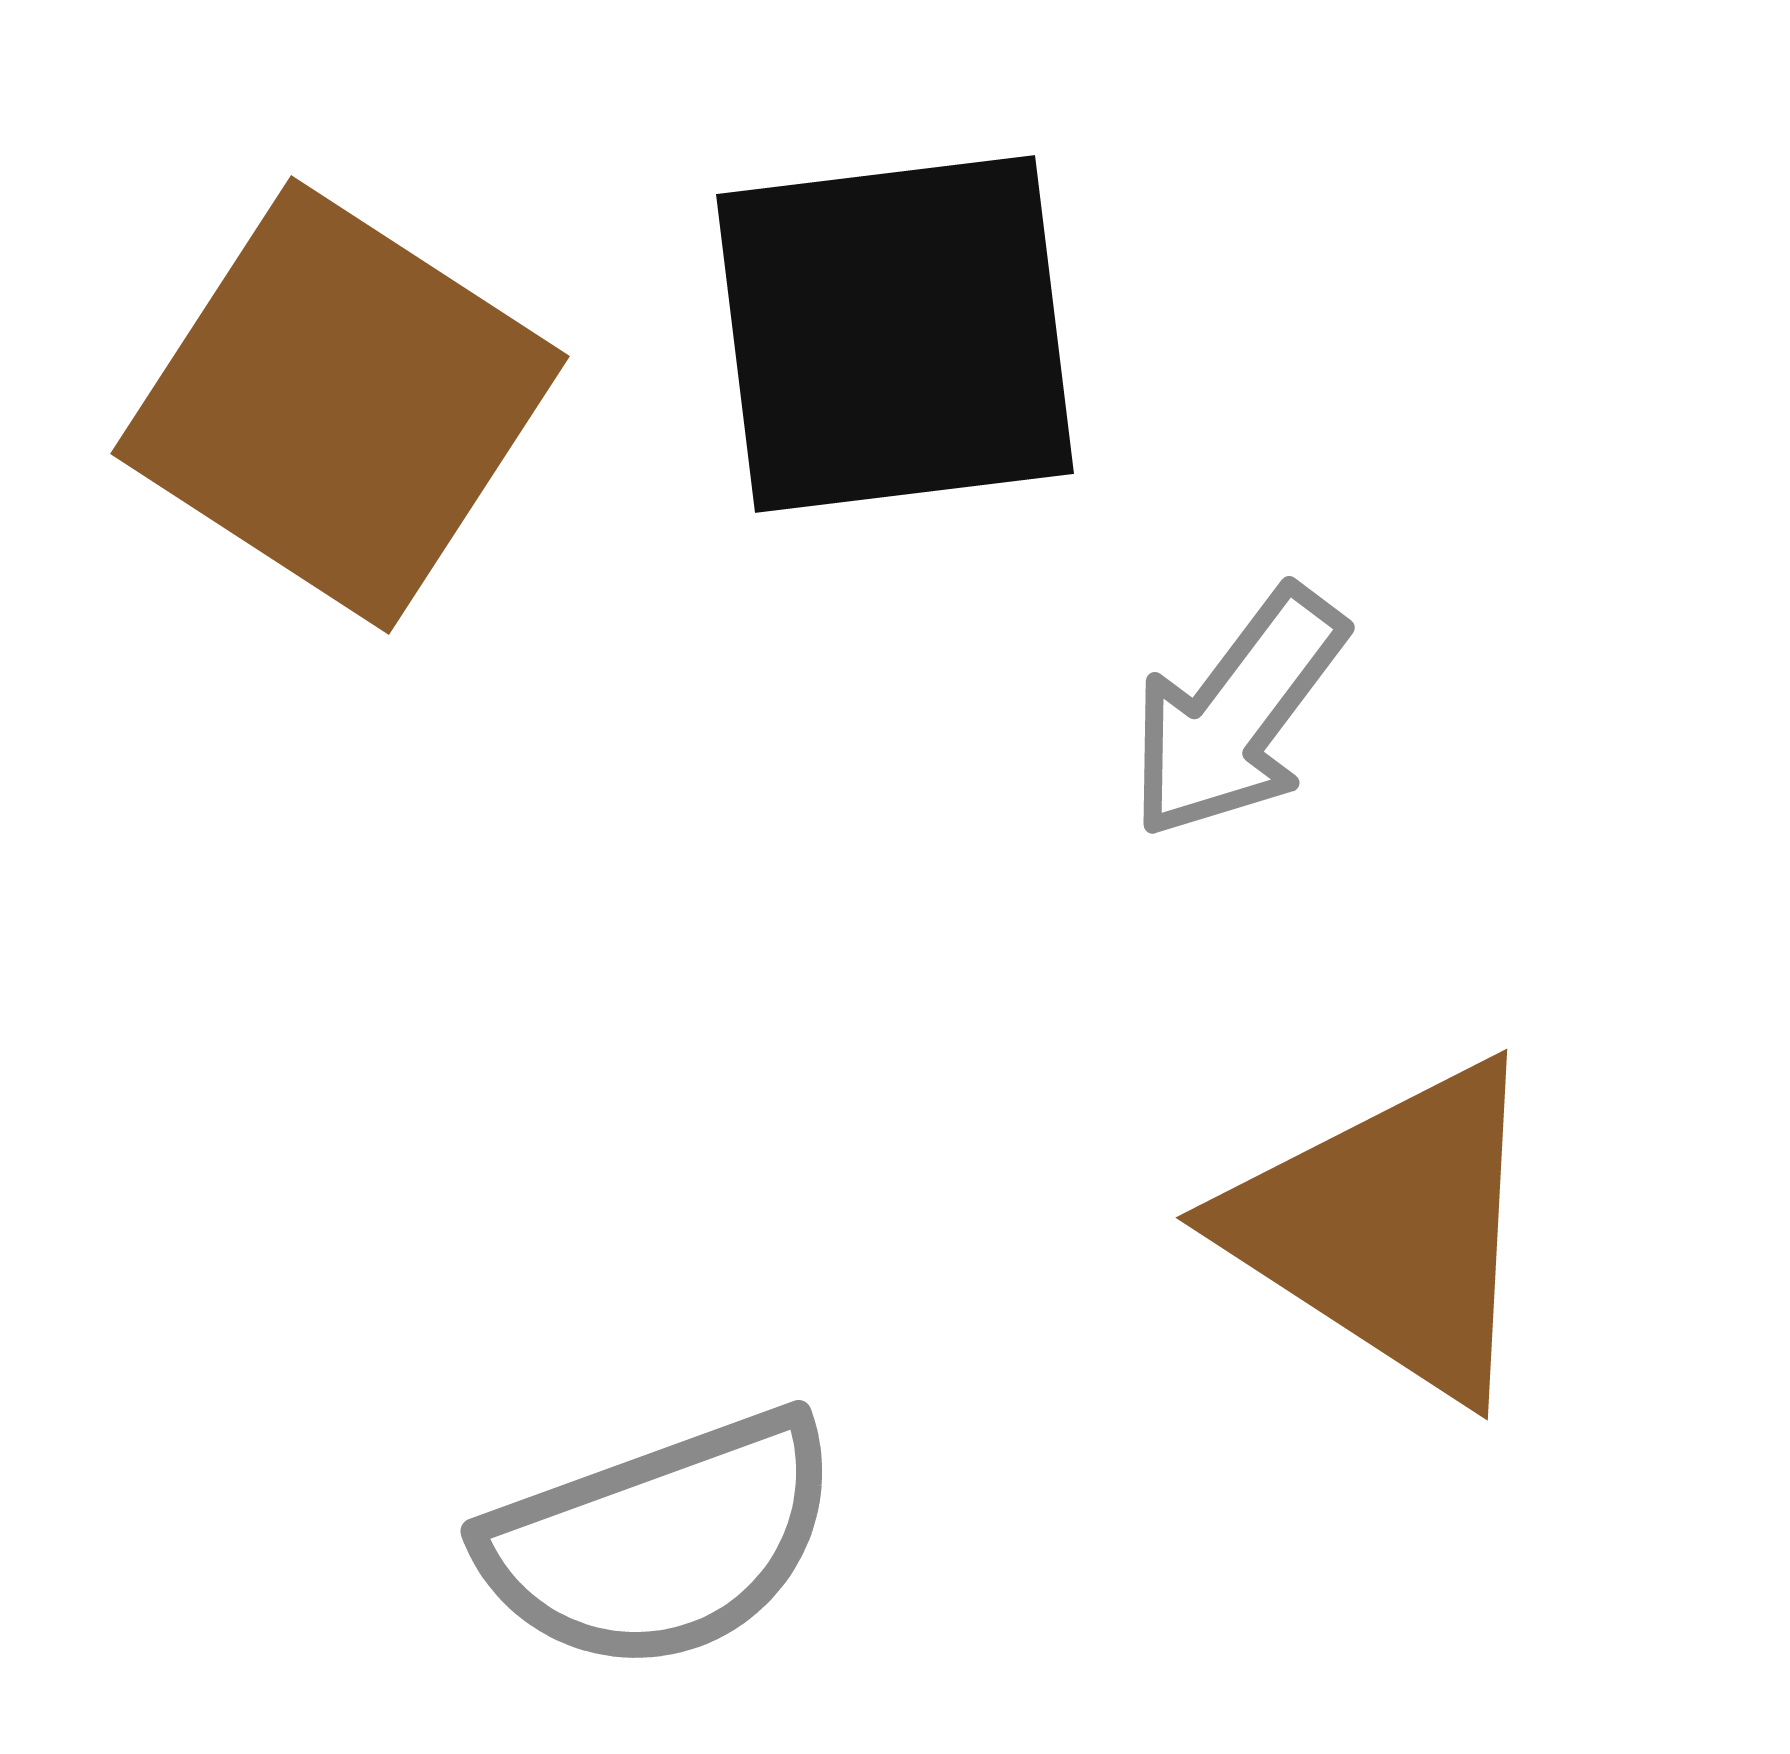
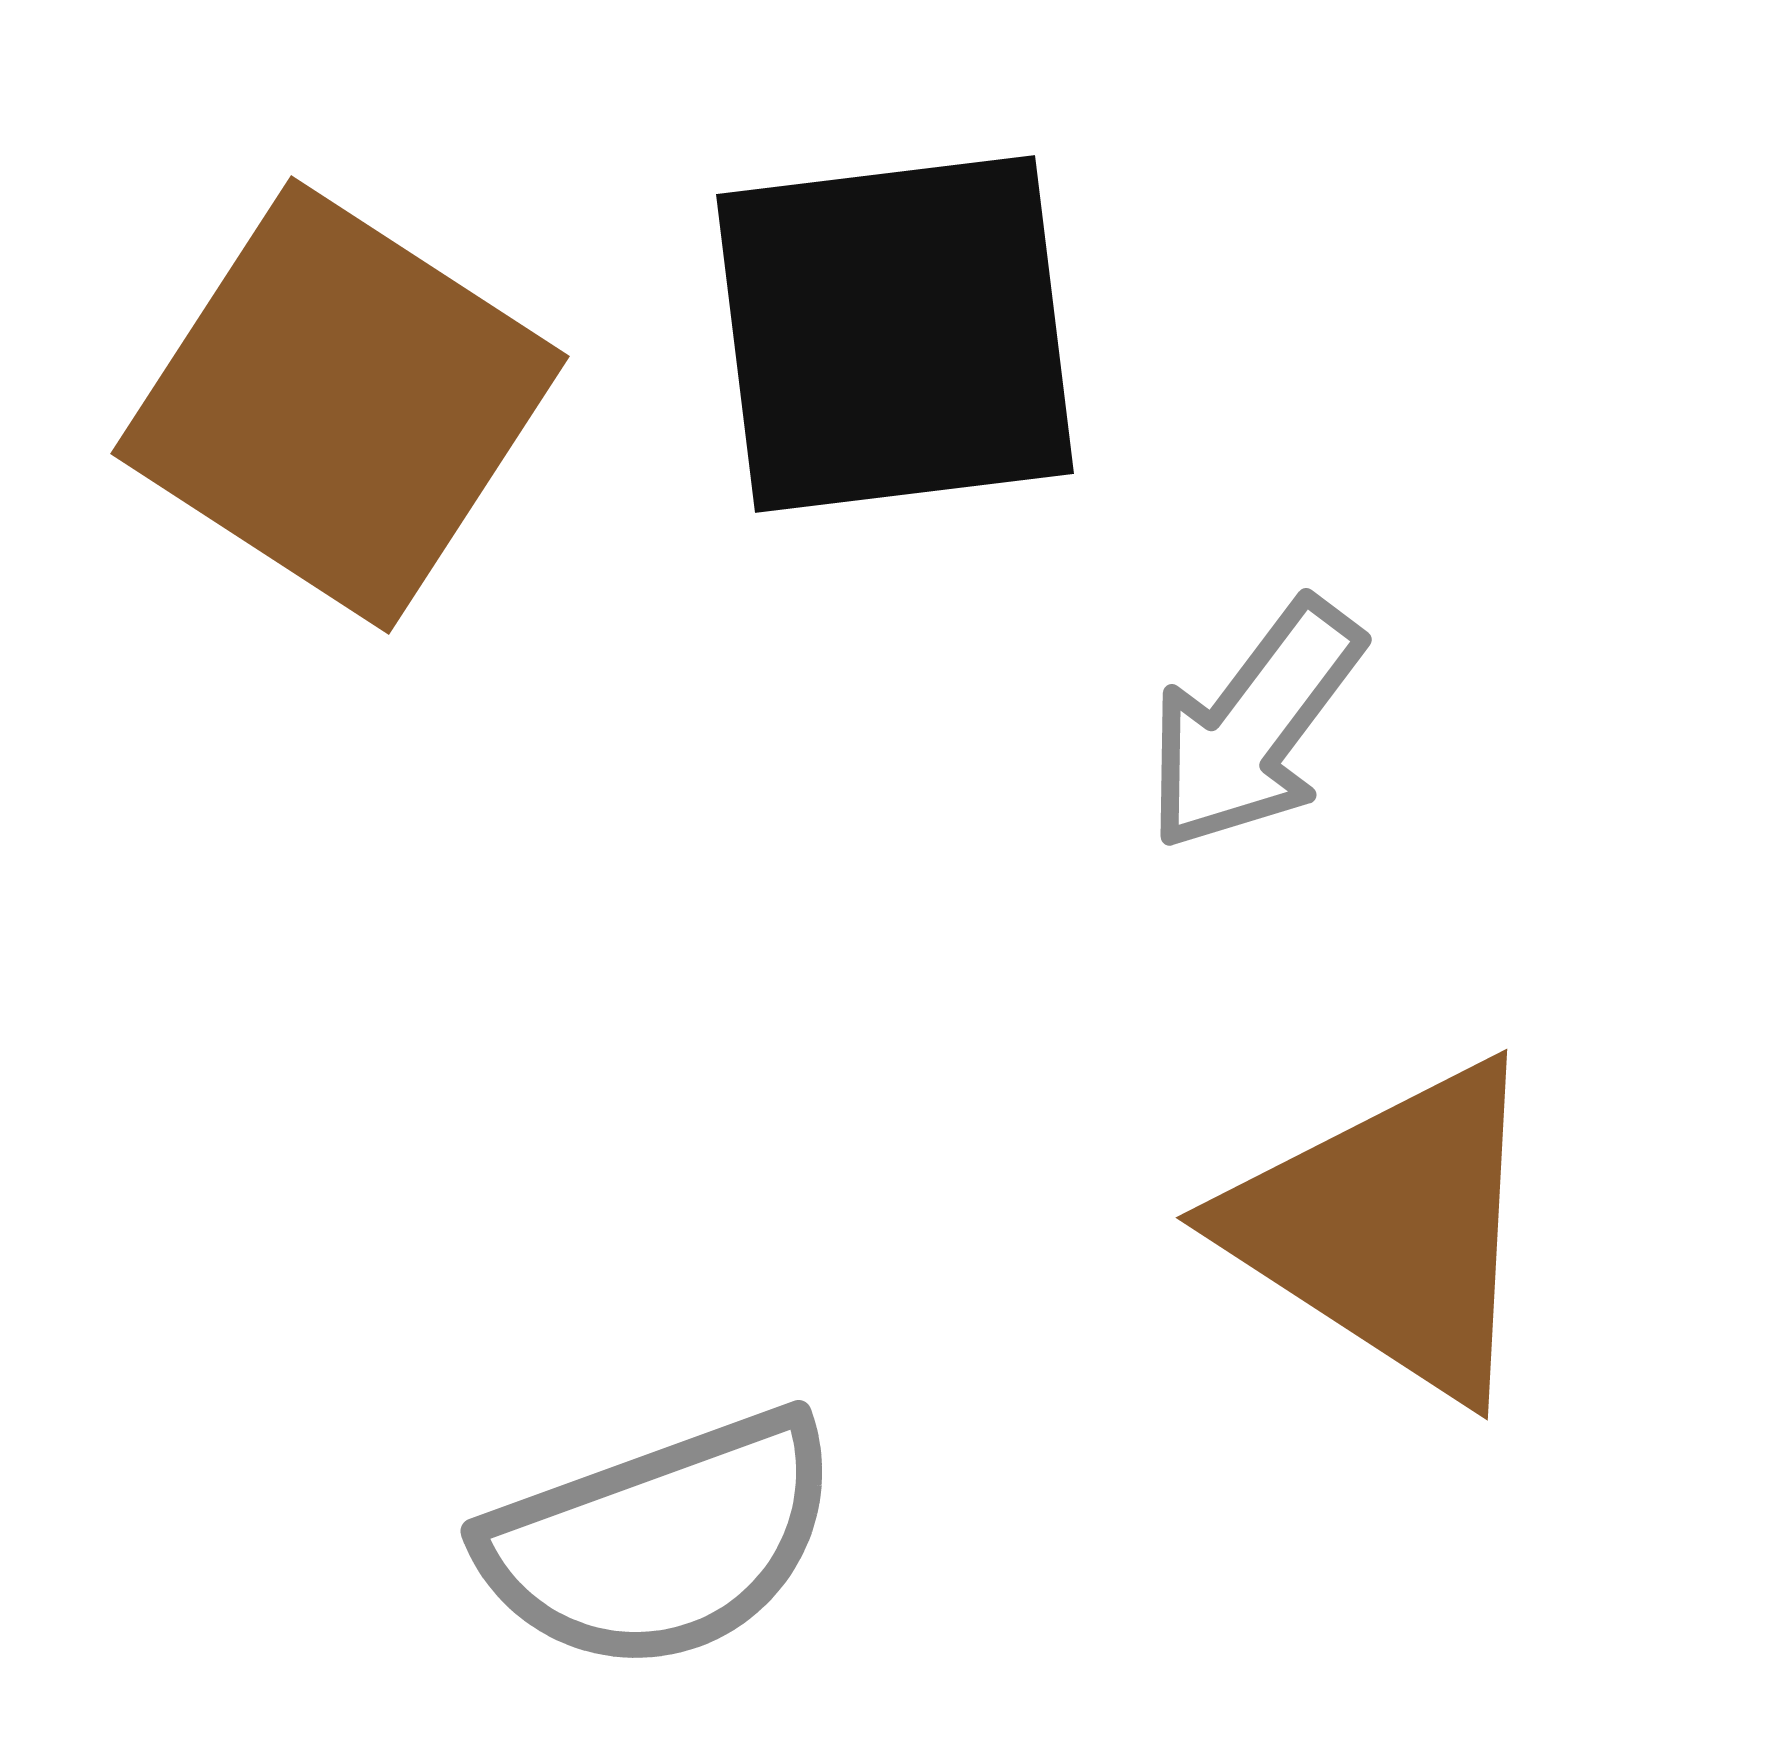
gray arrow: moved 17 px right, 12 px down
